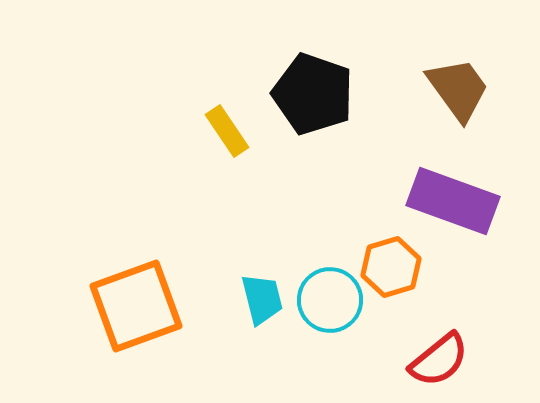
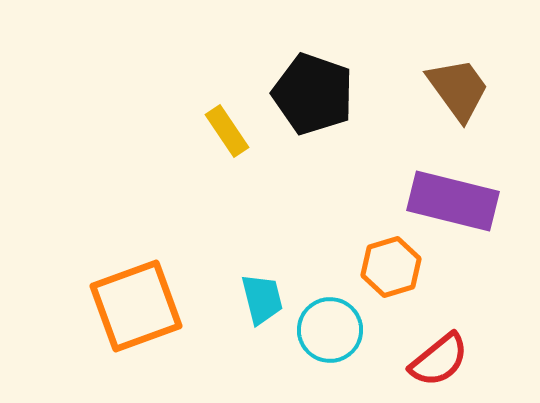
purple rectangle: rotated 6 degrees counterclockwise
cyan circle: moved 30 px down
